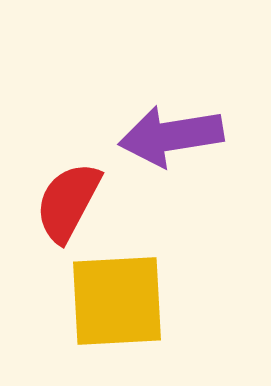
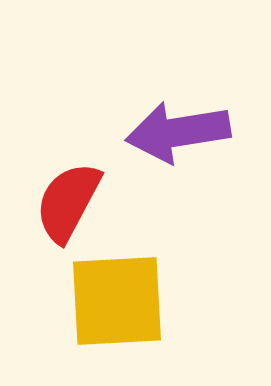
purple arrow: moved 7 px right, 4 px up
